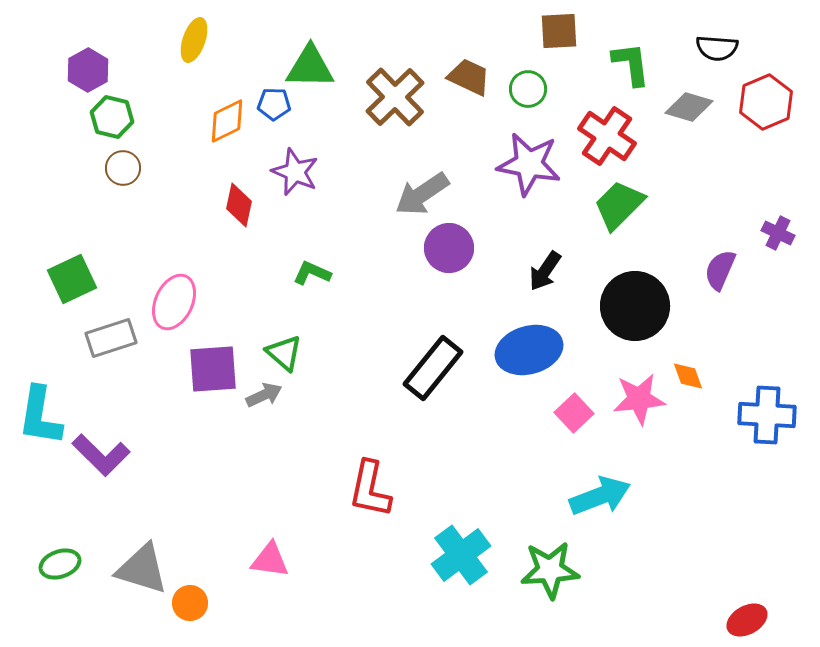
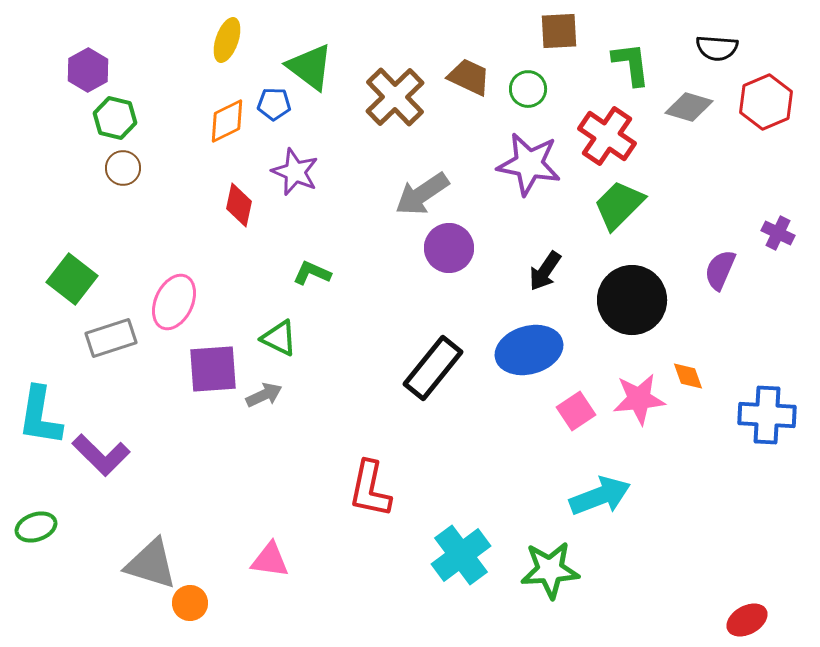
yellow ellipse at (194, 40): moved 33 px right
green triangle at (310, 67): rotated 36 degrees clockwise
green hexagon at (112, 117): moved 3 px right, 1 px down
green square at (72, 279): rotated 27 degrees counterclockwise
black circle at (635, 306): moved 3 px left, 6 px up
green triangle at (284, 353): moved 5 px left, 15 px up; rotated 15 degrees counterclockwise
pink square at (574, 413): moved 2 px right, 2 px up; rotated 9 degrees clockwise
green ellipse at (60, 564): moved 24 px left, 37 px up
gray triangle at (142, 569): moved 9 px right, 5 px up
